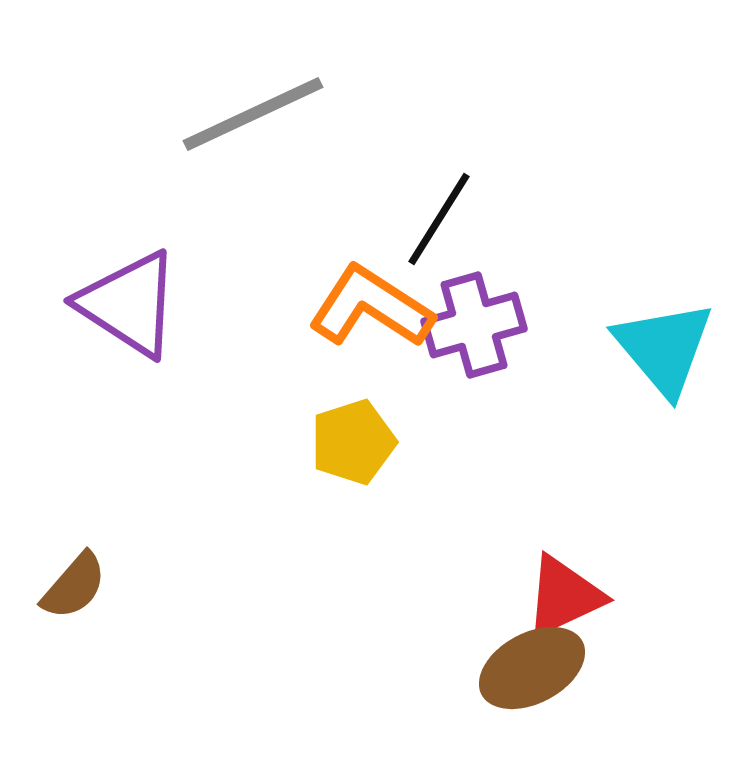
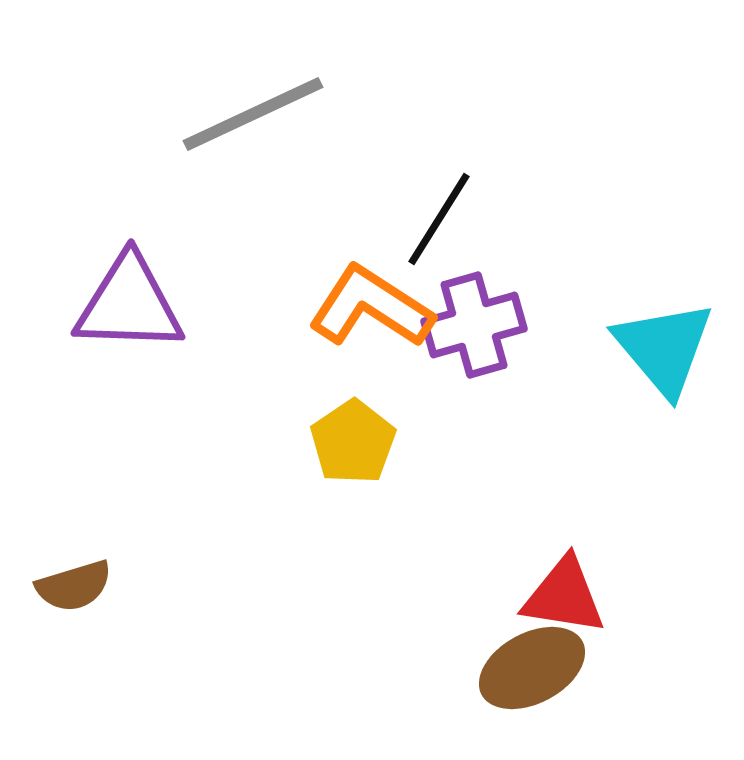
purple triangle: rotated 31 degrees counterclockwise
yellow pentagon: rotated 16 degrees counterclockwise
brown semicircle: rotated 32 degrees clockwise
red triangle: rotated 34 degrees clockwise
